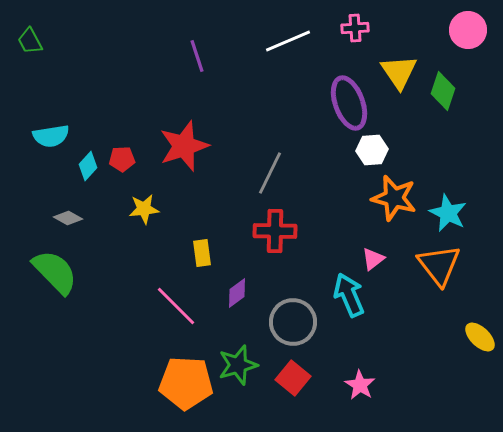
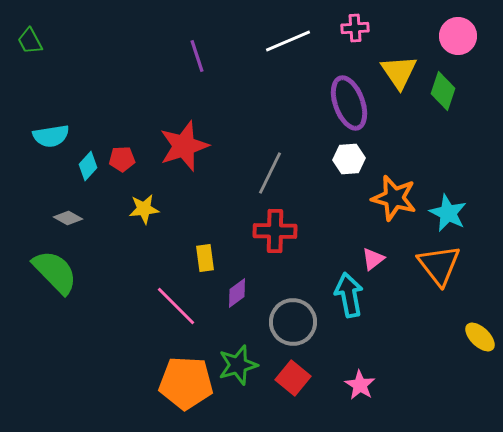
pink circle: moved 10 px left, 6 px down
white hexagon: moved 23 px left, 9 px down
yellow rectangle: moved 3 px right, 5 px down
cyan arrow: rotated 12 degrees clockwise
